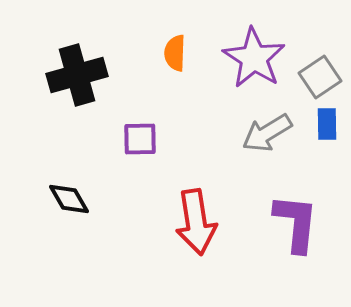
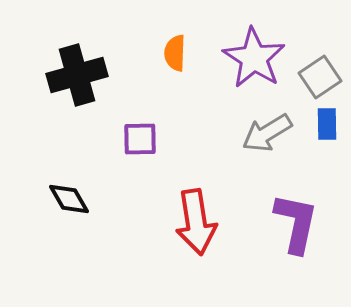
purple L-shape: rotated 6 degrees clockwise
